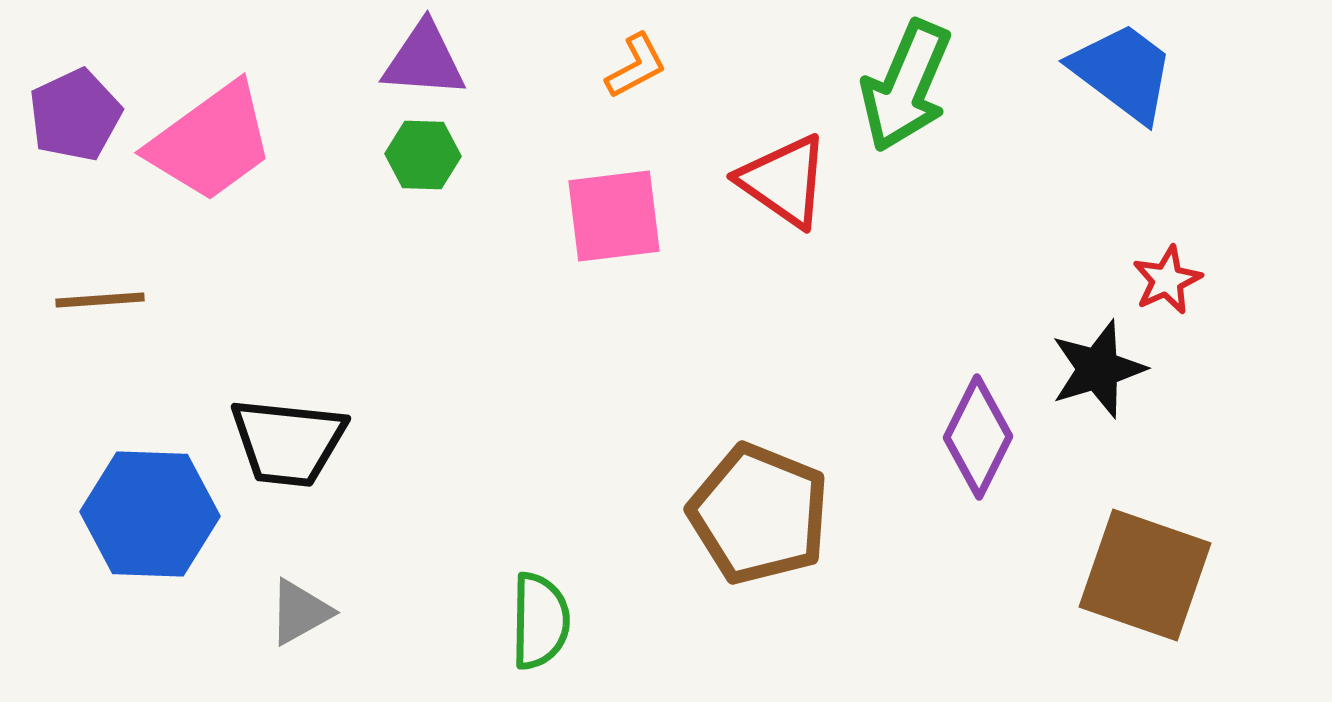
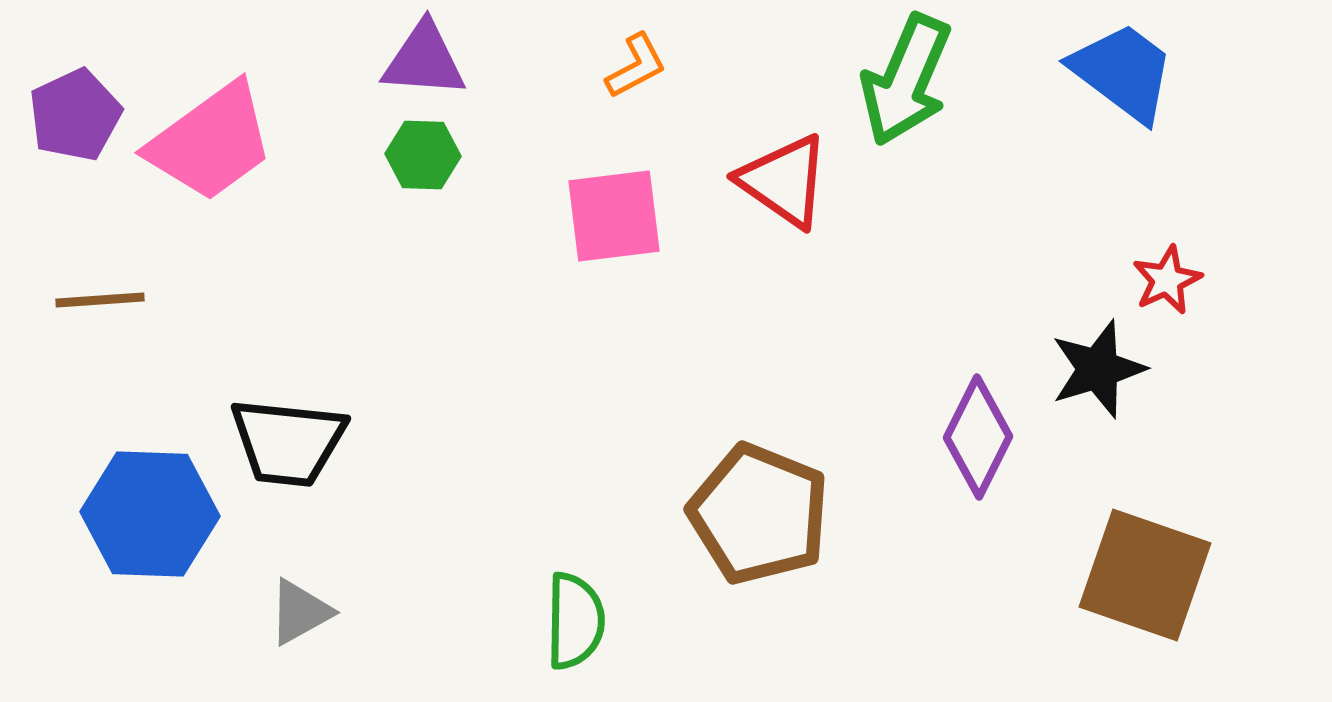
green arrow: moved 6 px up
green semicircle: moved 35 px right
